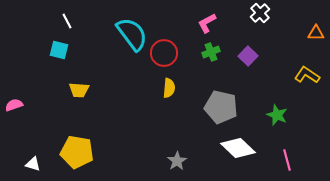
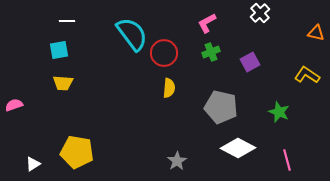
white line: rotated 63 degrees counterclockwise
orange triangle: rotated 12 degrees clockwise
cyan square: rotated 24 degrees counterclockwise
purple square: moved 2 px right, 6 px down; rotated 18 degrees clockwise
yellow trapezoid: moved 16 px left, 7 px up
green star: moved 2 px right, 3 px up
white diamond: rotated 16 degrees counterclockwise
white triangle: rotated 49 degrees counterclockwise
